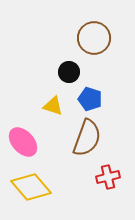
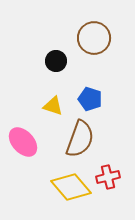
black circle: moved 13 px left, 11 px up
brown semicircle: moved 7 px left, 1 px down
yellow diamond: moved 40 px right
